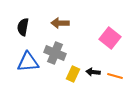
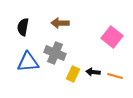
pink square: moved 2 px right, 1 px up
